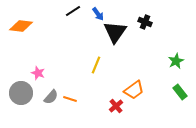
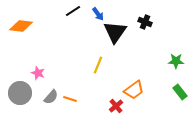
green star: rotated 28 degrees clockwise
yellow line: moved 2 px right
gray circle: moved 1 px left
